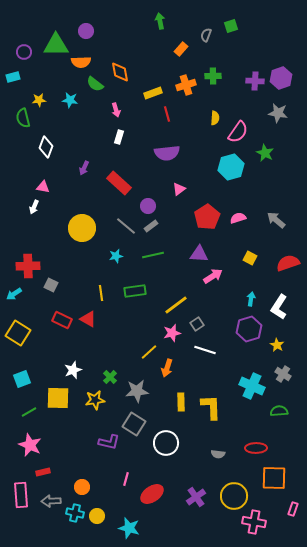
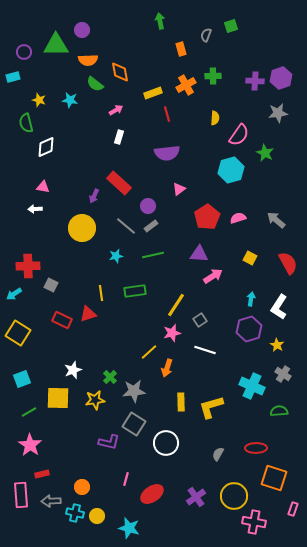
purple circle at (86, 31): moved 4 px left, 1 px up
orange rectangle at (181, 49): rotated 56 degrees counterclockwise
orange semicircle at (81, 62): moved 7 px right, 2 px up
orange cross at (186, 85): rotated 12 degrees counterclockwise
yellow star at (39, 100): rotated 24 degrees clockwise
pink arrow at (116, 110): rotated 104 degrees counterclockwise
gray star at (278, 113): rotated 18 degrees counterclockwise
green semicircle at (23, 118): moved 3 px right, 5 px down
pink semicircle at (238, 132): moved 1 px right, 3 px down
white diamond at (46, 147): rotated 45 degrees clockwise
cyan hexagon at (231, 167): moved 3 px down
purple arrow at (84, 168): moved 10 px right, 28 px down
white arrow at (34, 207): moved 1 px right, 2 px down; rotated 64 degrees clockwise
red semicircle at (288, 263): rotated 80 degrees clockwise
yellow line at (176, 305): rotated 20 degrees counterclockwise
red triangle at (88, 319): moved 5 px up; rotated 48 degrees counterclockwise
gray square at (197, 324): moved 3 px right, 4 px up
gray star at (137, 391): moved 3 px left
yellow L-shape at (211, 407): rotated 104 degrees counterclockwise
pink star at (30, 445): rotated 10 degrees clockwise
gray semicircle at (218, 454): rotated 112 degrees clockwise
red rectangle at (43, 472): moved 1 px left, 2 px down
orange square at (274, 478): rotated 16 degrees clockwise
